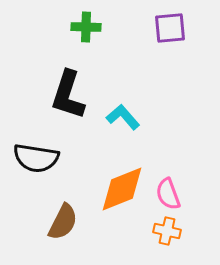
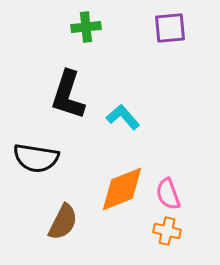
green cross: rotated 8 degrees counterclockwise
